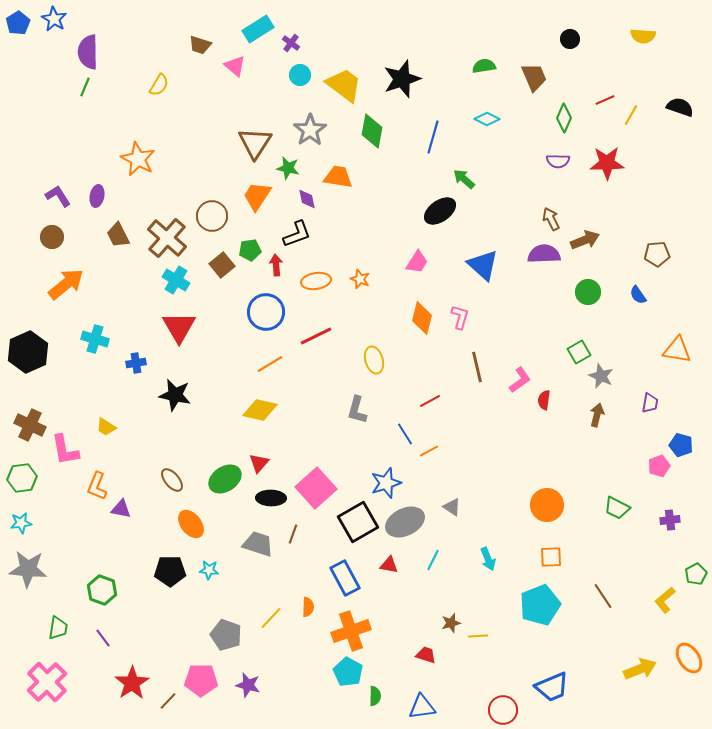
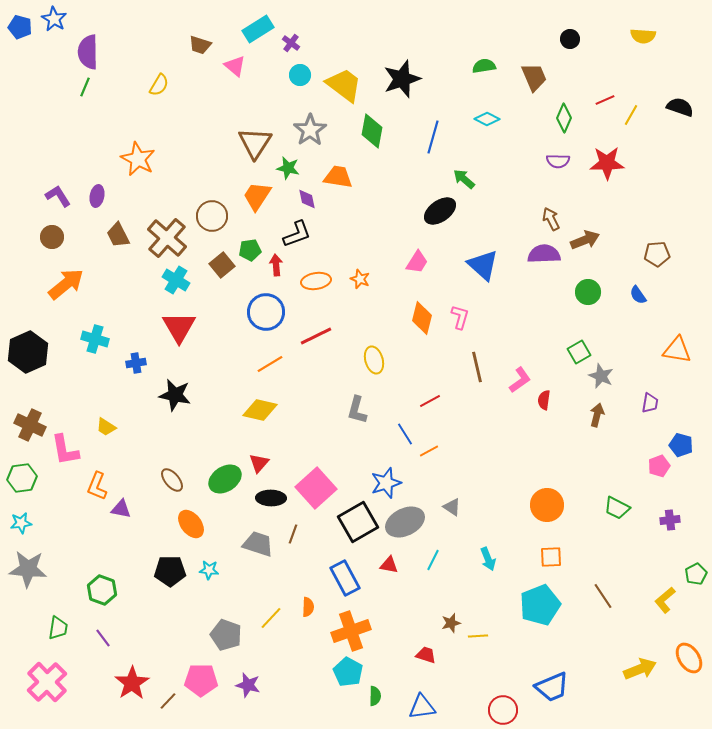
blue pentagon at (18, 23): moved 2 px right, 4 px down; rotated 25 degrees counterclockwise
